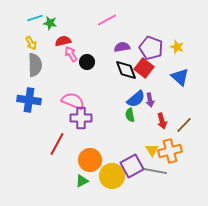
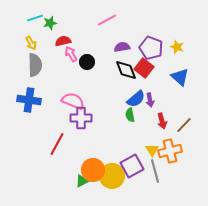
green star: rotated 24 degrees counterclockwise
orange circle: moved 3 px right, 10 px down
gray line: rotated 65 degrees clockwise
